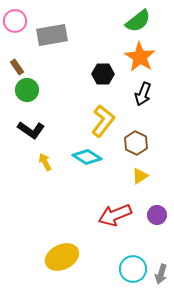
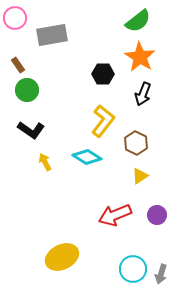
pink circle: moved 3 px up
brown rectangle: moved 1 px right, 2 px up
